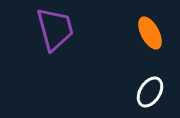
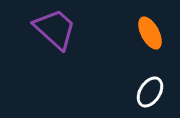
purple trapezoid: rotated 33 degrees counterclockwise
